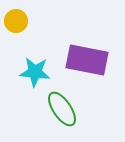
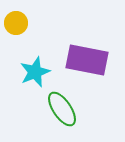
yellow circle: moved 2 px down
cyan star: rotated 28 degrees counterclockwise
